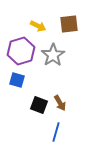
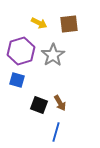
yellow arrow: moved 1 px right, 3 px up
